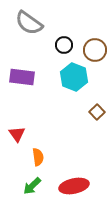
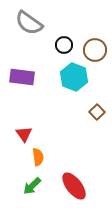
red triangle: moved 7 px right
red ellipse: rotated 64 degrees clockwise
